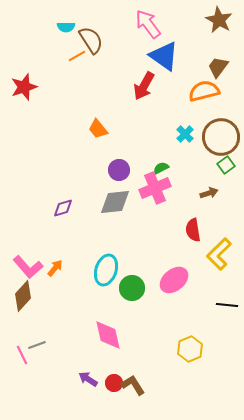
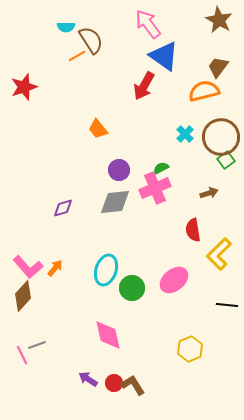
green square: moved 5 px up
